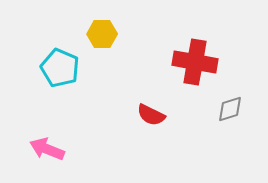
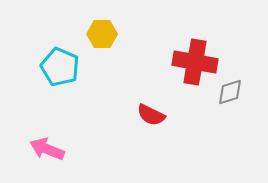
cyan pentagon: moved 1 px up
gray diamond: moved 17 px up
